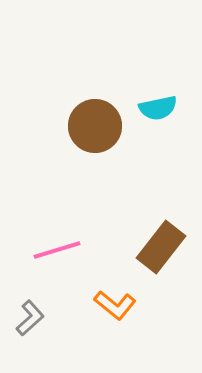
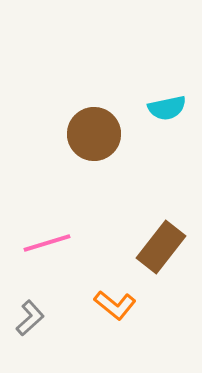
cyan semicircle: moved 9 px right
brown circle: moved 1 px left, 8 px down
pink line: moved 10 px left, 7 px up
